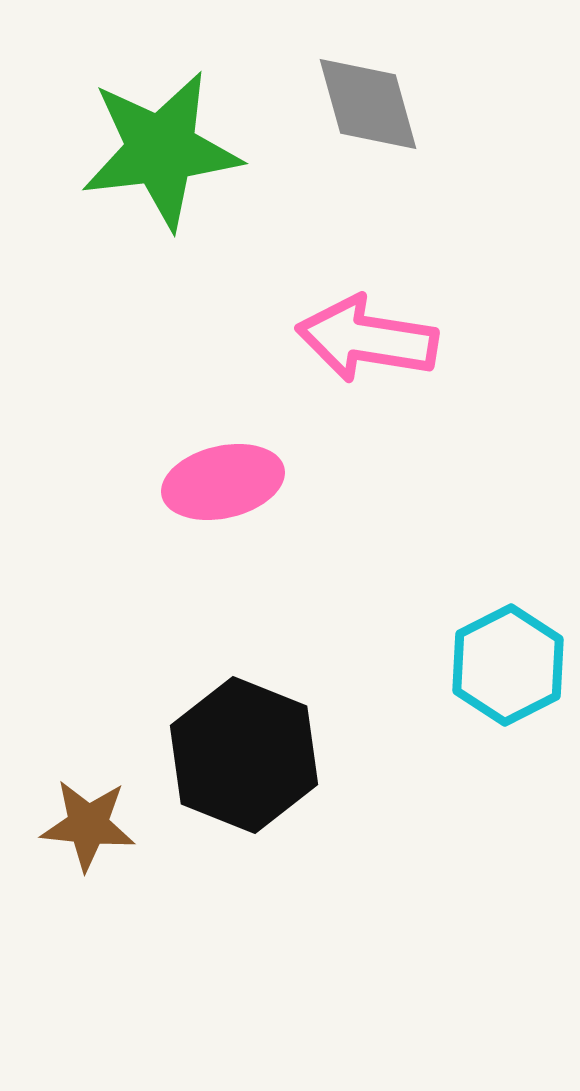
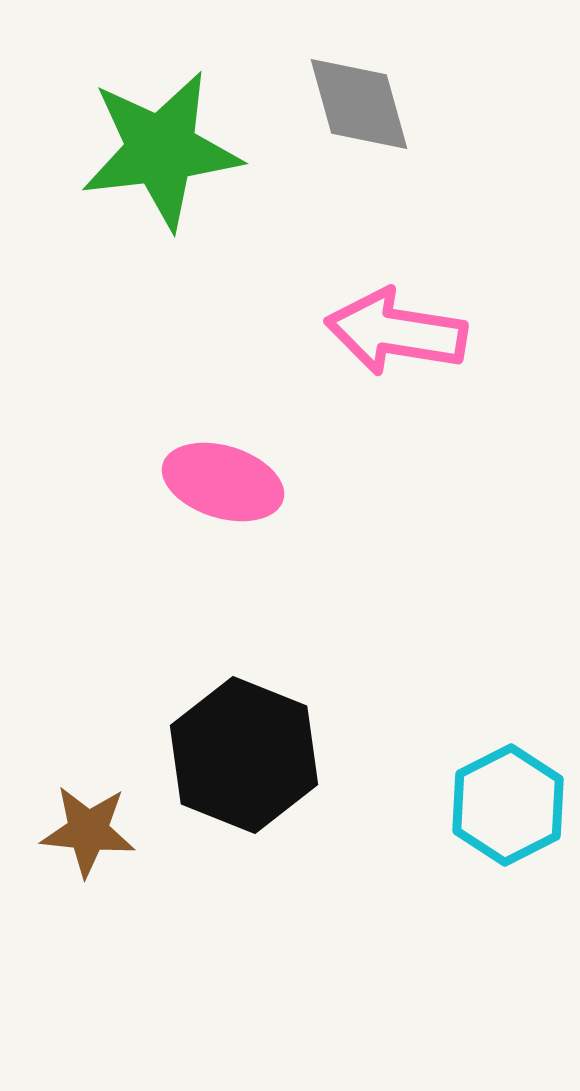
gray diamond: moved 9 px left
pink arrow: moved 29 px right, 7 px up
pink ellipse: rotated 30 degrees clockwise
cyan hexagon: moved 140 px down
brown star: moved 6 px down
